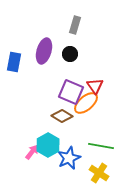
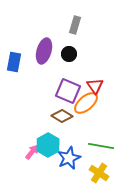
black circle: moved 1 px left
purple square: moved 3 px left, 1 px up
